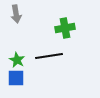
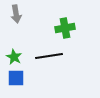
green star: moved 3 px left, 3 px up
